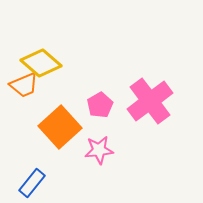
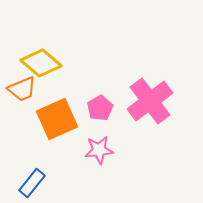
orange trapezoid: moved 2 px left, 4 px down
pink pentagon: moved 3 px down
orange square: moved 3 px left, 8 px up; rotated 18 degrees clockwise
